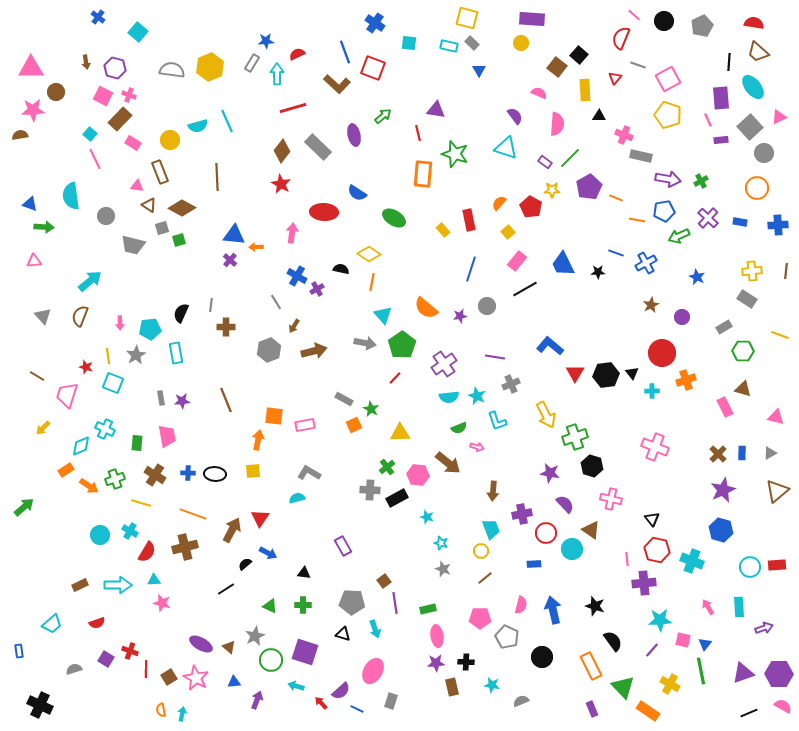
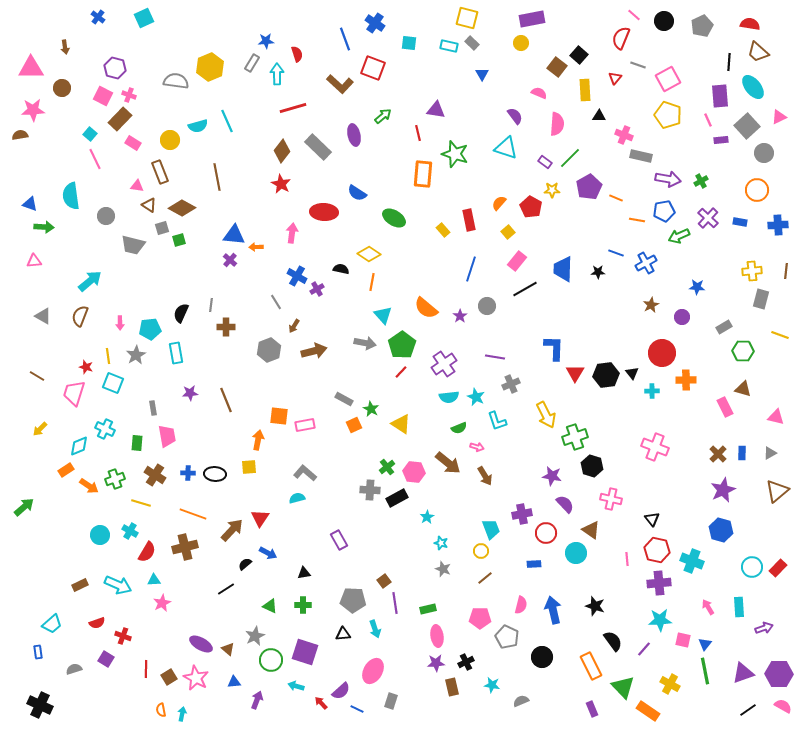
purple rectangle at (532, 19): rotated 15 degrees counterclockwise
red semicircle at (754, 23): moved 4 px left, 1 px down
cyan square at (138, 32): moved 6 px right, 14 px up; rotated 24 degrees clockwise
blue line at (345, 52): moved 13 px up
red semicircle at (297, 54): rotated 98 degrees clockwise
brown arrow at (86, 62): moved 21 px left, 15 px up
gray semicircle at (172, 70): moved 4 px right, 11 px down
blue triangle at (479, 70): moved 3 px right, 4 px down
brown L-shape at (337, 84): moved 3 px right
brown circle at (56, 92): moved 6 px right, 4 px up
purple rectangle at (721, 98): moved 1 px left, 2 px up
gray square at (750, 127): moved 3 px left, 1 px up
brown line at (217, 177): rotated 8 degrees counterclockwise
orange circle at (757, 188): moved 2 px down
blue trapezoid at (563, 264): moved 5 px down; rotated 28 degrees clockwise
blue star at (697, 277): moved 10 px down; rotated 21 degrees counterclockwise
gray rectangle at (747, 299): moved 14 px right; rotated 72 degrees clockwise
gray triangle at (43, 316): rotated 18 degrees counterclockwise
purple star at (460, 316): rotated 24 degrees counterclockwise
blue L-shape at (550, 346): moved 4 px right, 2 px down; rotated 52 degrees clockwise
red line at (395, 378): moved 6 px right, 6 px up
orange cross at (686, 380): rotated 18 degrees clockwise
pink trapezoid at (67, 395): moved 7 px right, 2 px up
cyan star at (477, 396): moved 1 px left, 1 px down
gray rectangle at (161, 398): moved 8 px left, 10 px down
purple star at (182, 401): moved 8 px right, 8 px up
orange square at (274, 416): moved 5 px right
yellow arrow at (43, 428): moved 3 px left, 1 px down
yellow triangle at (400, 433): moved 1 px right, 9 px up; rotated 35 degrees clockwise
cyan diamond at (81, 446): moved 2 px left
yellow square at (253, 471): moved 4 px left, 4 px up
gray L-shape at (309, 473): moved 4 px left; rotated 10 degrees clockwise
purple star at (550, 473): moved 2 px right, 3 px down
pink hexagon at (418, 475): moved 4 px left, 3 px up
brown arrow at (493, 491): moved 8 px left, 15 px up; rotated 36 degrees counterclockwise
cyan star at (427, 517): rotated 24 degrees clockwise
brown arrow at (232, 530): rotated 15 degrees clockwise
purple rectangle at (343, 546): moved 4 px left, 6 px up
cyan circle at (572, 549): moved 4 px right, 4 px down
red rectangle at (777, 565): moved 1 px right, 3 px down; rotated 42 degrees counterclockwise
cyan circle at (750, 567): moved 2 px right
black triangle at (304, 573): rotated 16 degrees counterclockwise
purple cross at (644, 583): moved 15 px right
cyan arrow at (118, 585): rotated 24 degrees clockwise
gray pentagon at (352, 602): moved 1 px right, 2 px up
pink star at (162, 603): rotated 30 degrees clockwise
black triangle at (343, 634): rotated 21 degrees counterclockwise
brown triangle at (229, 647): moved 1 px left, 2 px down
purple line at (652, 650): moved 8 px left, 1 px up
blue rectangle at (19, 651): moved 19 px right, 1 px down
red cross at (130, 651): moved 7 px left, 15 px up
black cross at (466, 662): rotated 28 degrees counterclockwise
green line at (701, 671): moved 4 px right
black line at (749, 713): moved 1 px left, 3 px up; rotated 12 degrees counterclockwise
